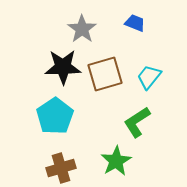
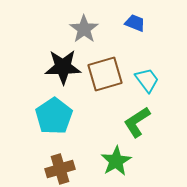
gray star: moved 2 px right
cyan trapezoid: moved 2 px left, 3 px down; rotated 104 degrees clockwise
cyan pentagon: moved 1 px left
brown cross: moved 1 px left, 1 px down
